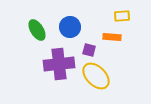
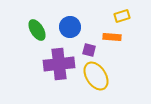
yellow rectangle: rotated 14 degrees counterclockwise
yellow ellipse: rotated 12 degrees clockwise
